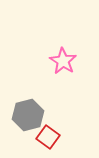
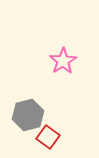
pink star: rotated 8 degrees clockwise
